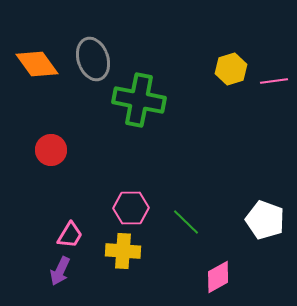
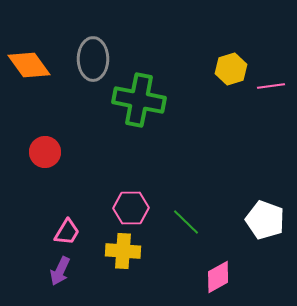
gray ellipse: rotated 18 degrees clockwise
orange diamond: moved 8 px left, 1 px down
pink line: moved 3 px left, 5 px down
red circle: moved 6 px left, 2 px down
pink trapezoid: moved 3 px left, 3 px up
